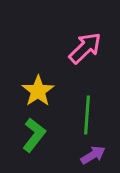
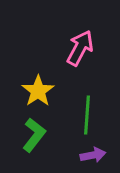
pink arrow: moved 5 px left; rotated 18 degrees counterclockwise
purple arrow: rotated 20 degrees clockwise
